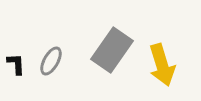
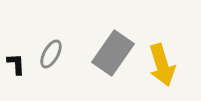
gray rectangle: moved 1 px right, 3 px down
gray ellipse: moved 7 px up
